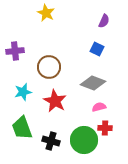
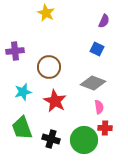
pink semicircle: rotated 96 degrees clockwise
black cross: moved 2 px up
